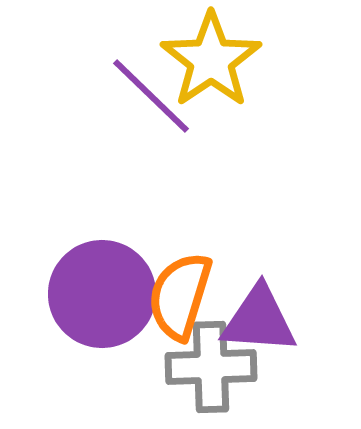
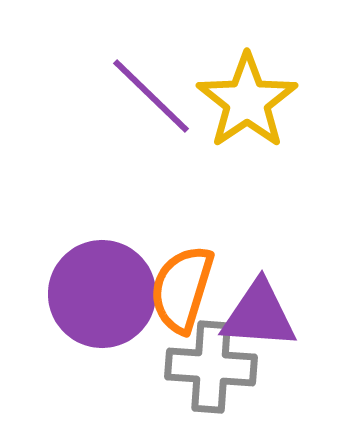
yellow star: moved 36 px right, 41 px down
orange semicircle: moved 2 px right, 7 px up
purple triangle: moved 5 px up
gray cross: rotated 6 degrees clockwise
